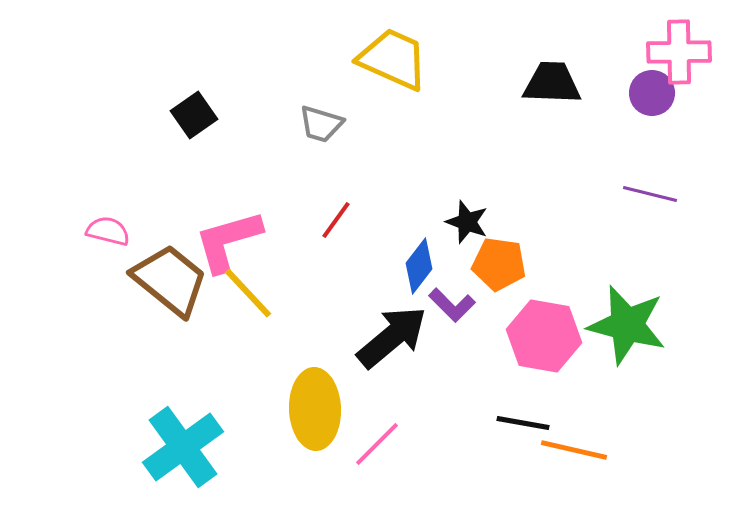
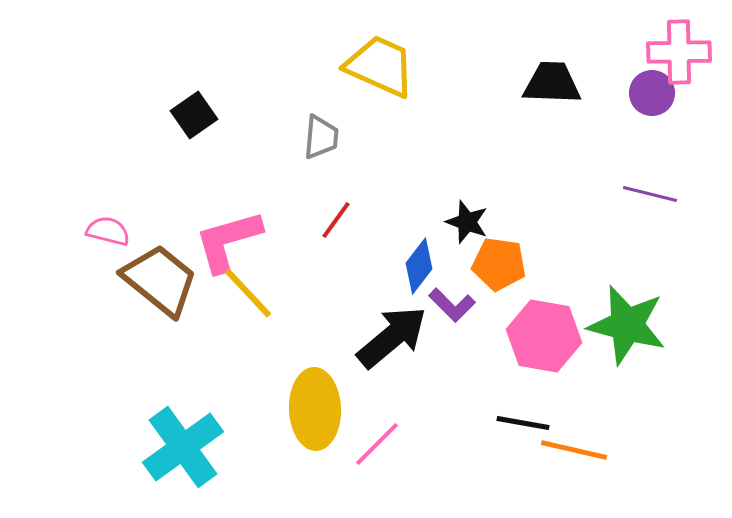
yellow trapezoid: moved 13 px left, 7 px down
gray trapezoid: moved 13 px down; rotated 102 degrees counterclockwise
brown trapezoid: moved 10 px left
